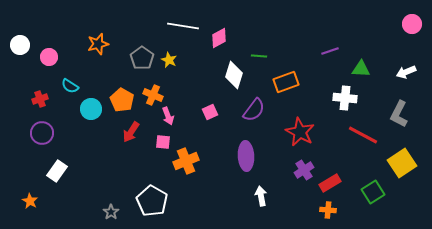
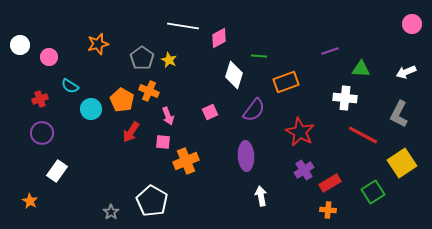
orange cross at (153, 95): moved 4 px left, 4 px up
